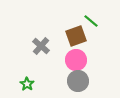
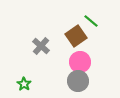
brown square: rotated 15 degrees counterclockwise
pink circle: moved 4 px right, 2 px down
green star: moved 3 px left
